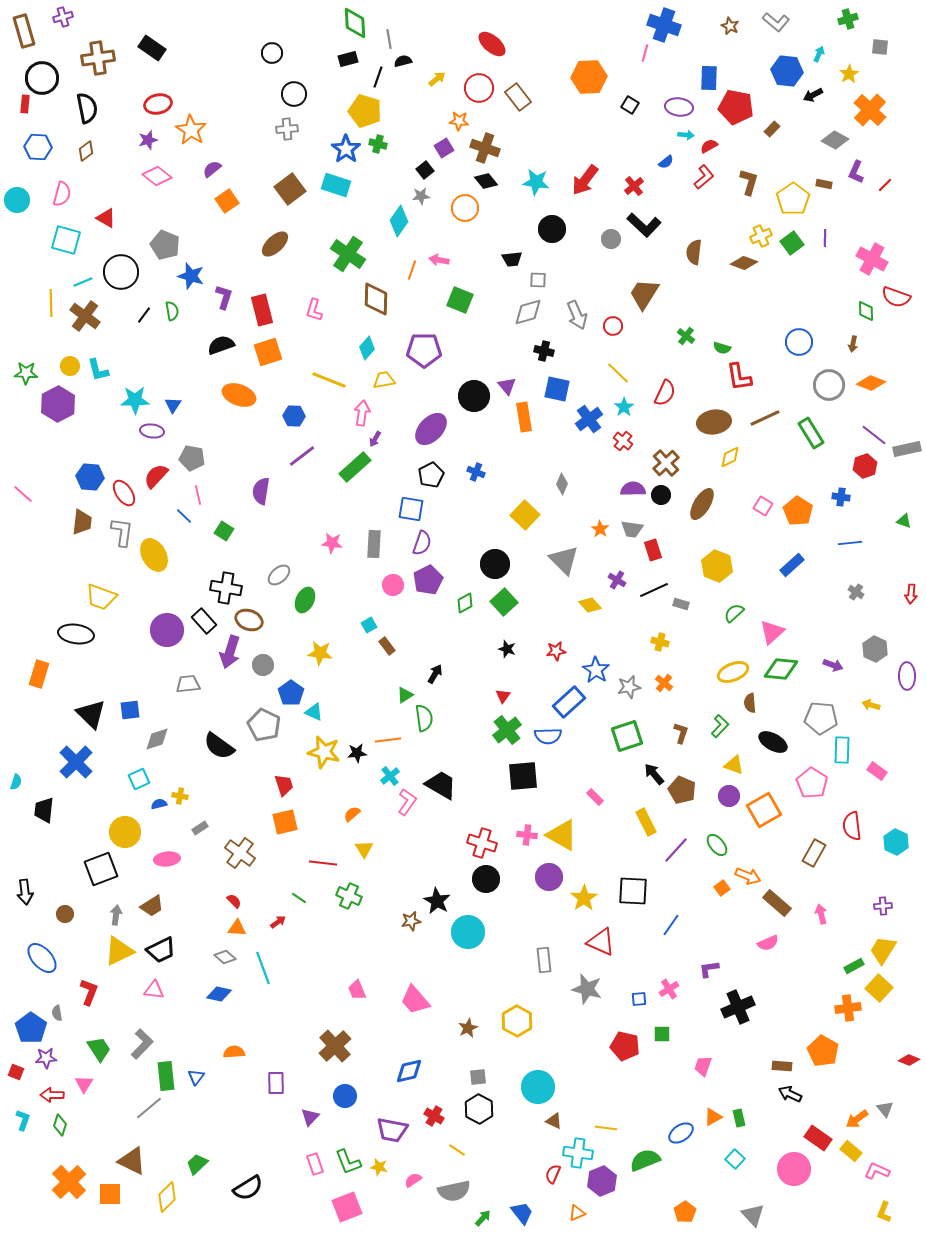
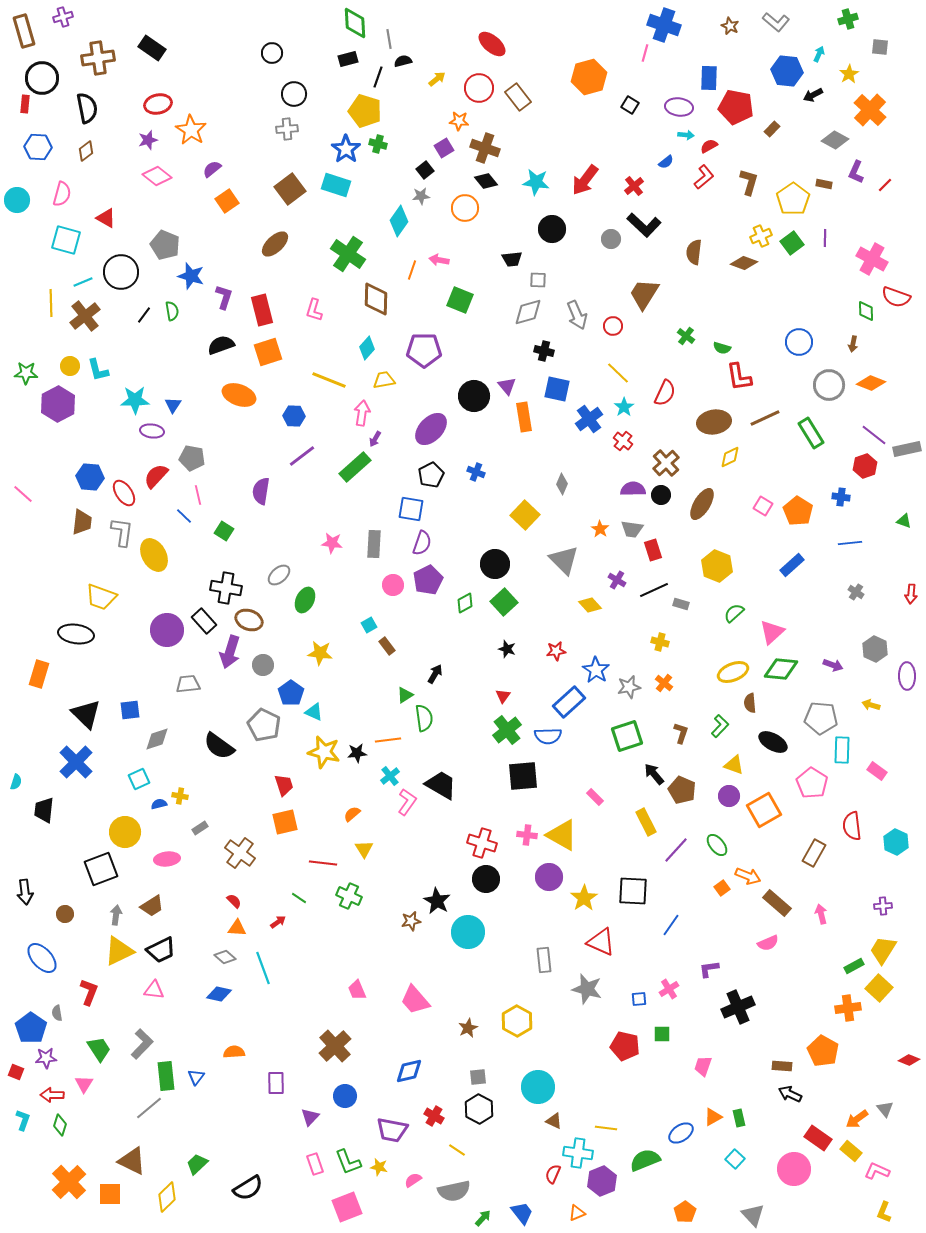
orange hexagon at (589, 77): rotated 12 degrees counterclockwise
brown cross at (85, 316): rotated 16 degrees clockwise
black triangle at (91, 714): moved 5 px left
